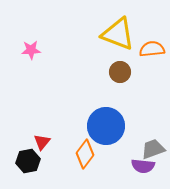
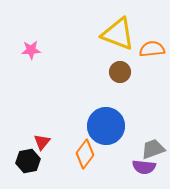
purple semicircle: moved 1 px right, 1 px down
